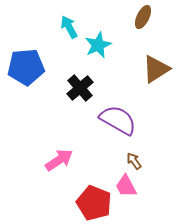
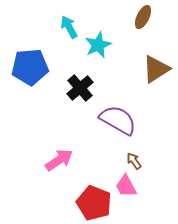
blue pentagon: moved 4 px right
